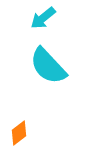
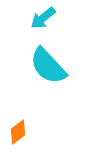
orange diamond: moved 1 px left, 1 px up
